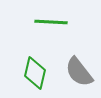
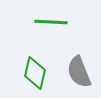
gray semicircle: rotated 16 degrees clockwise
